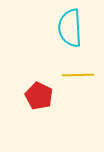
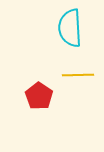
red pentagon: rotated 8 degrees clockwise
